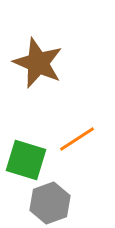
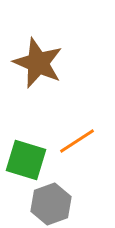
orange line: moved 2 px down
gray hexagon: moved 1 px right, 1 px down
